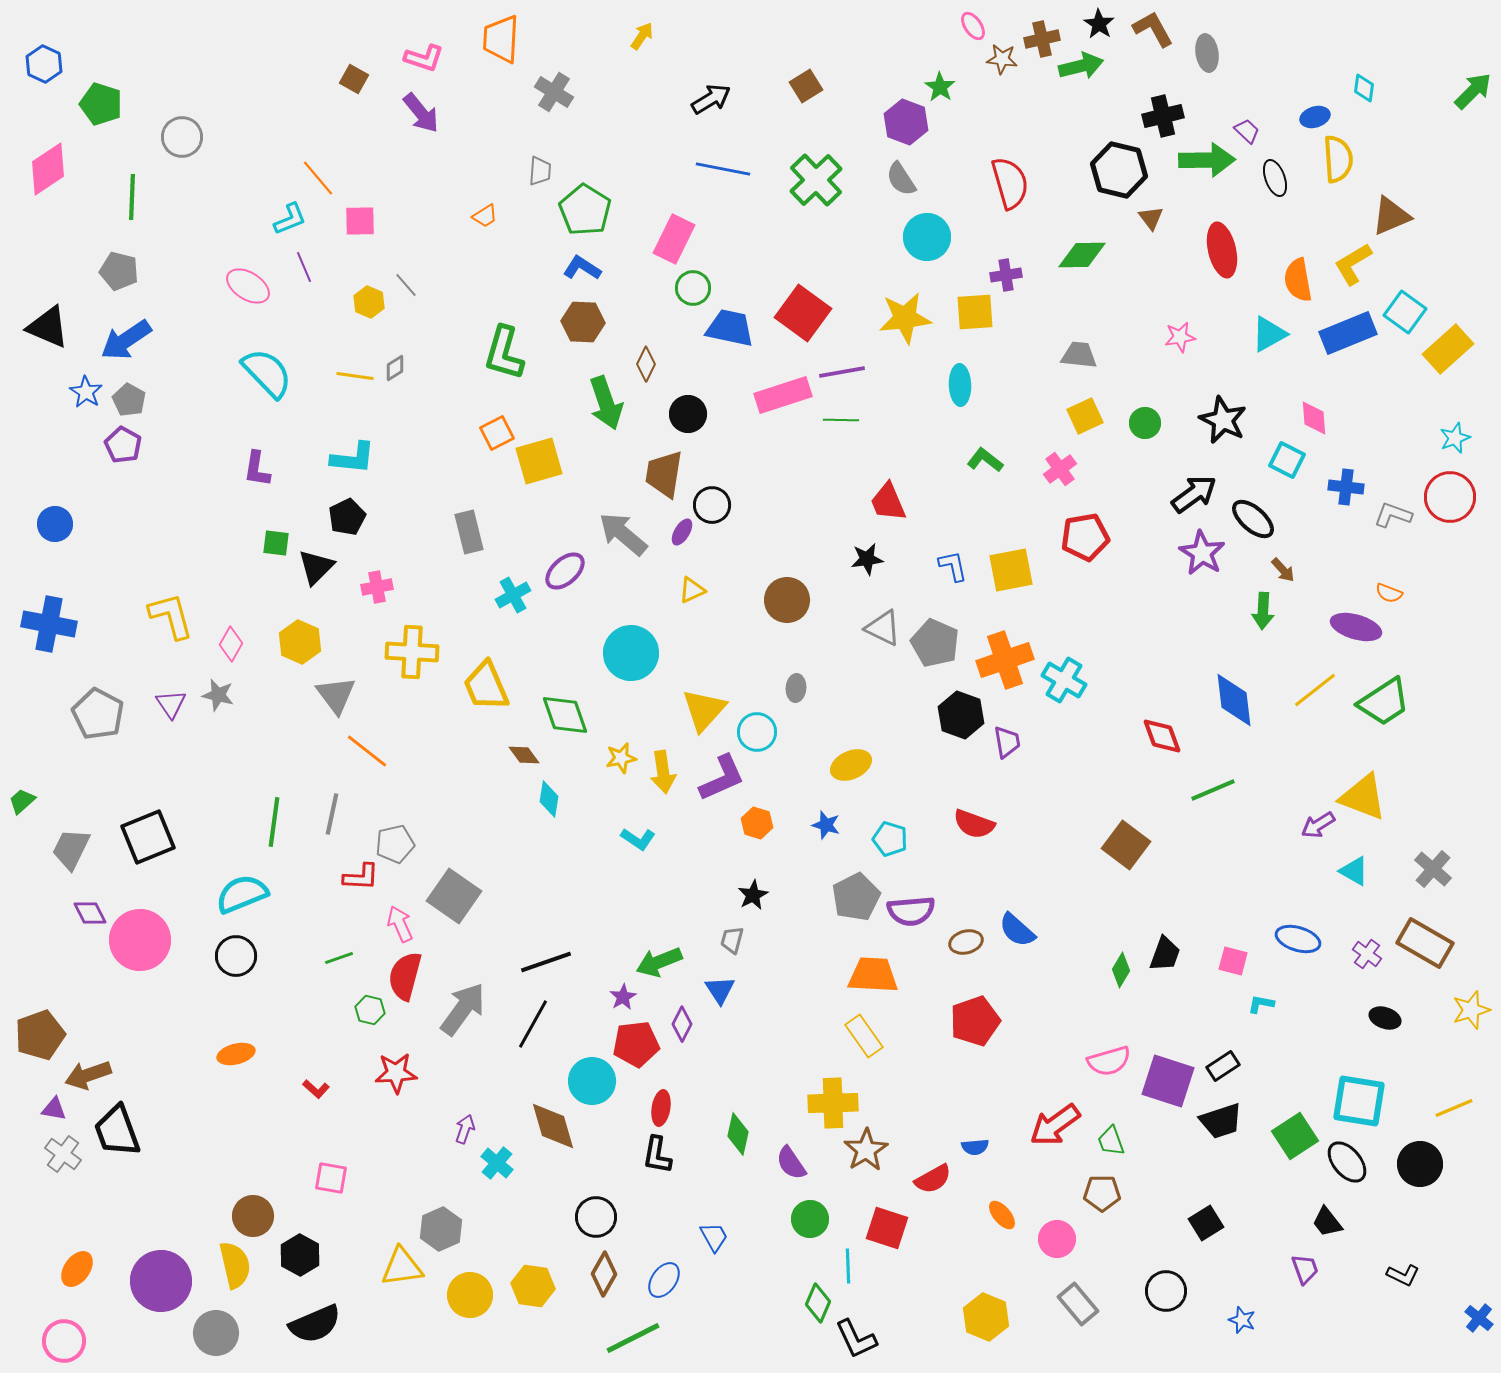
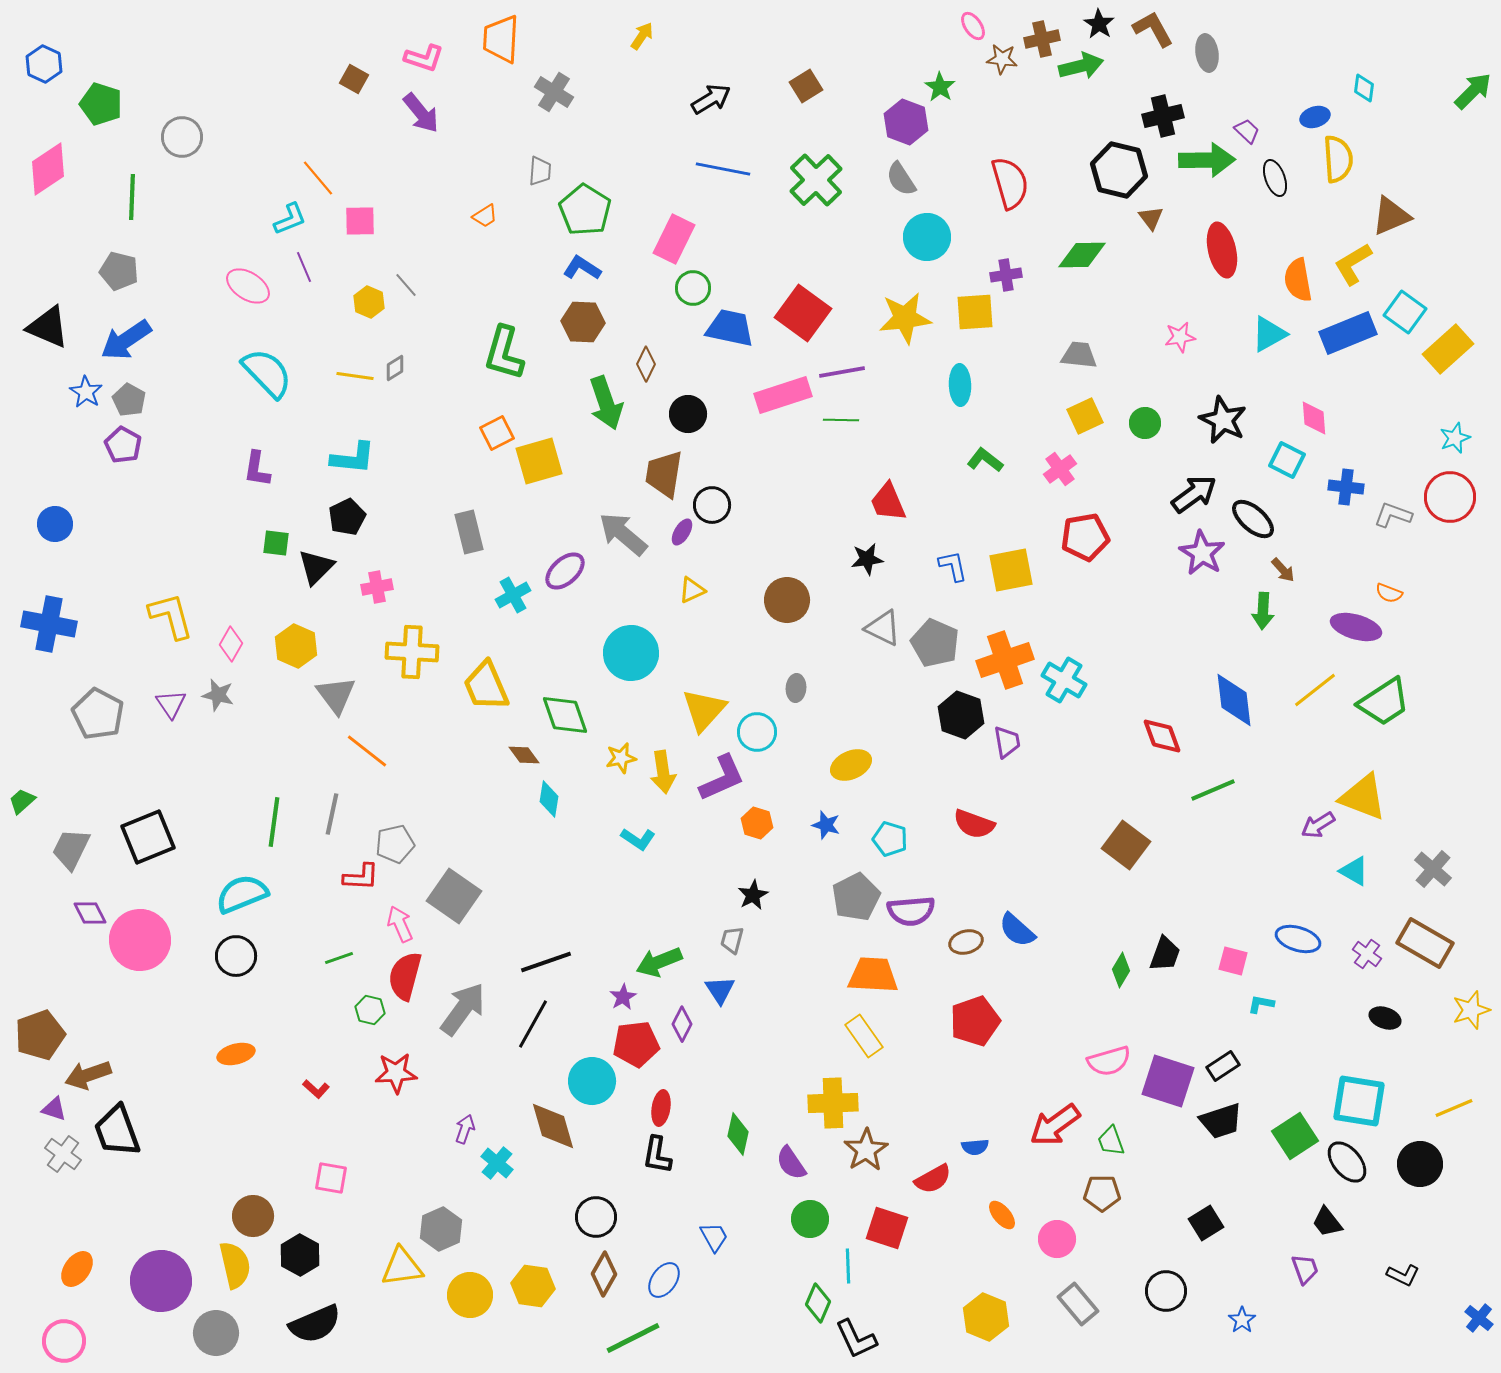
yellow hexagon at (300, 642): moved 4 px left, 4 px down
purple triangle at (54, 1109): rotated 8 degrees clockwise
blue star at (1242, 1320): rotated 16 degrees clockwise
